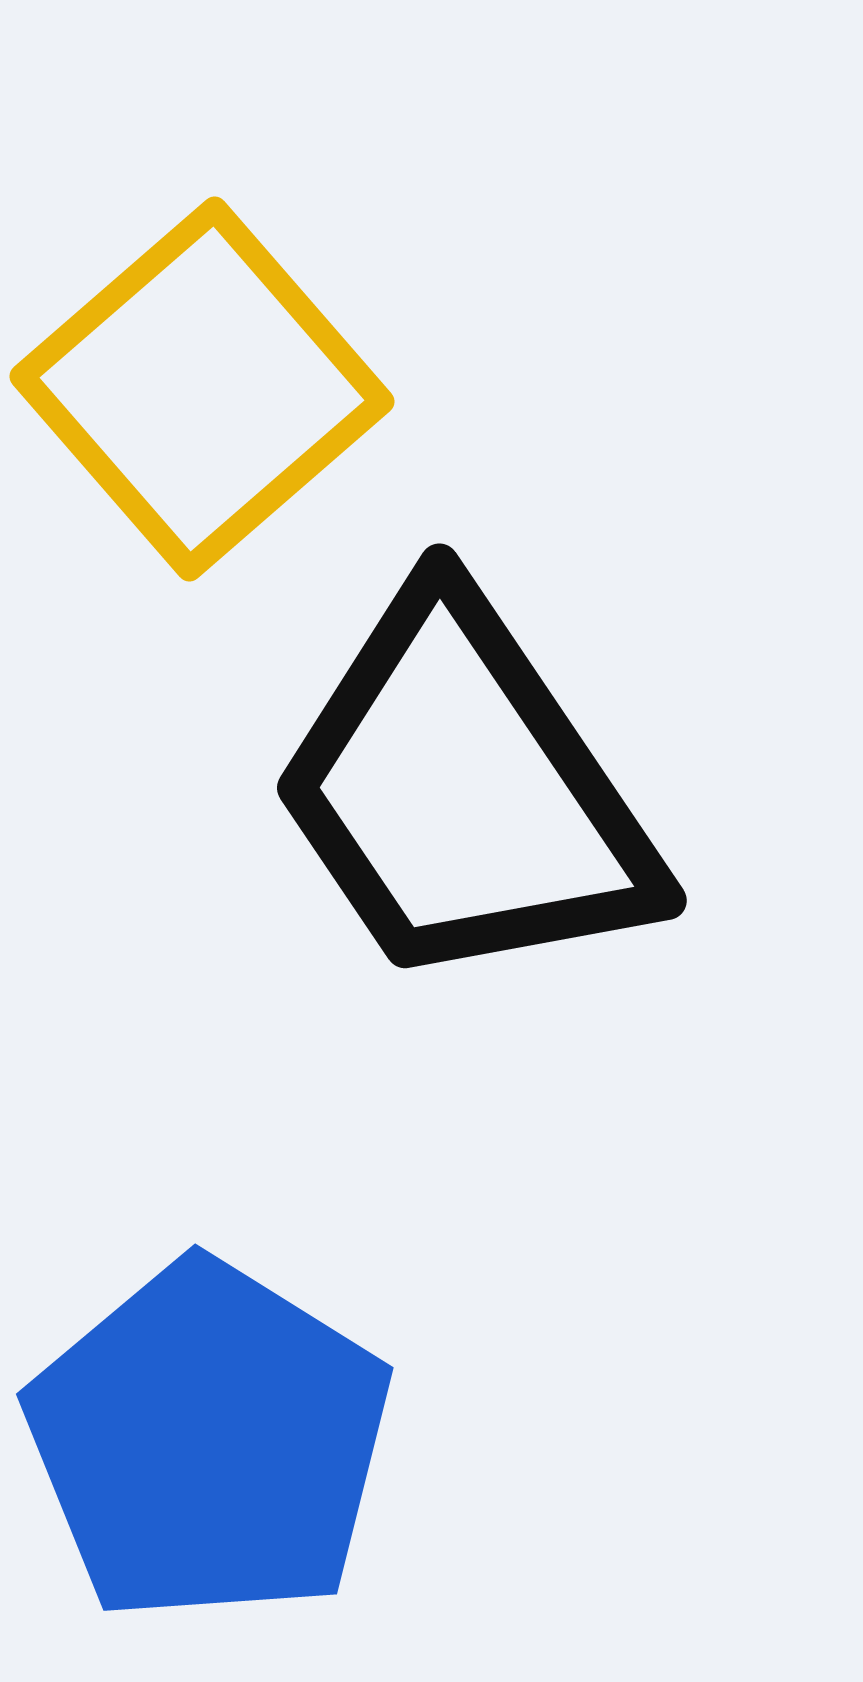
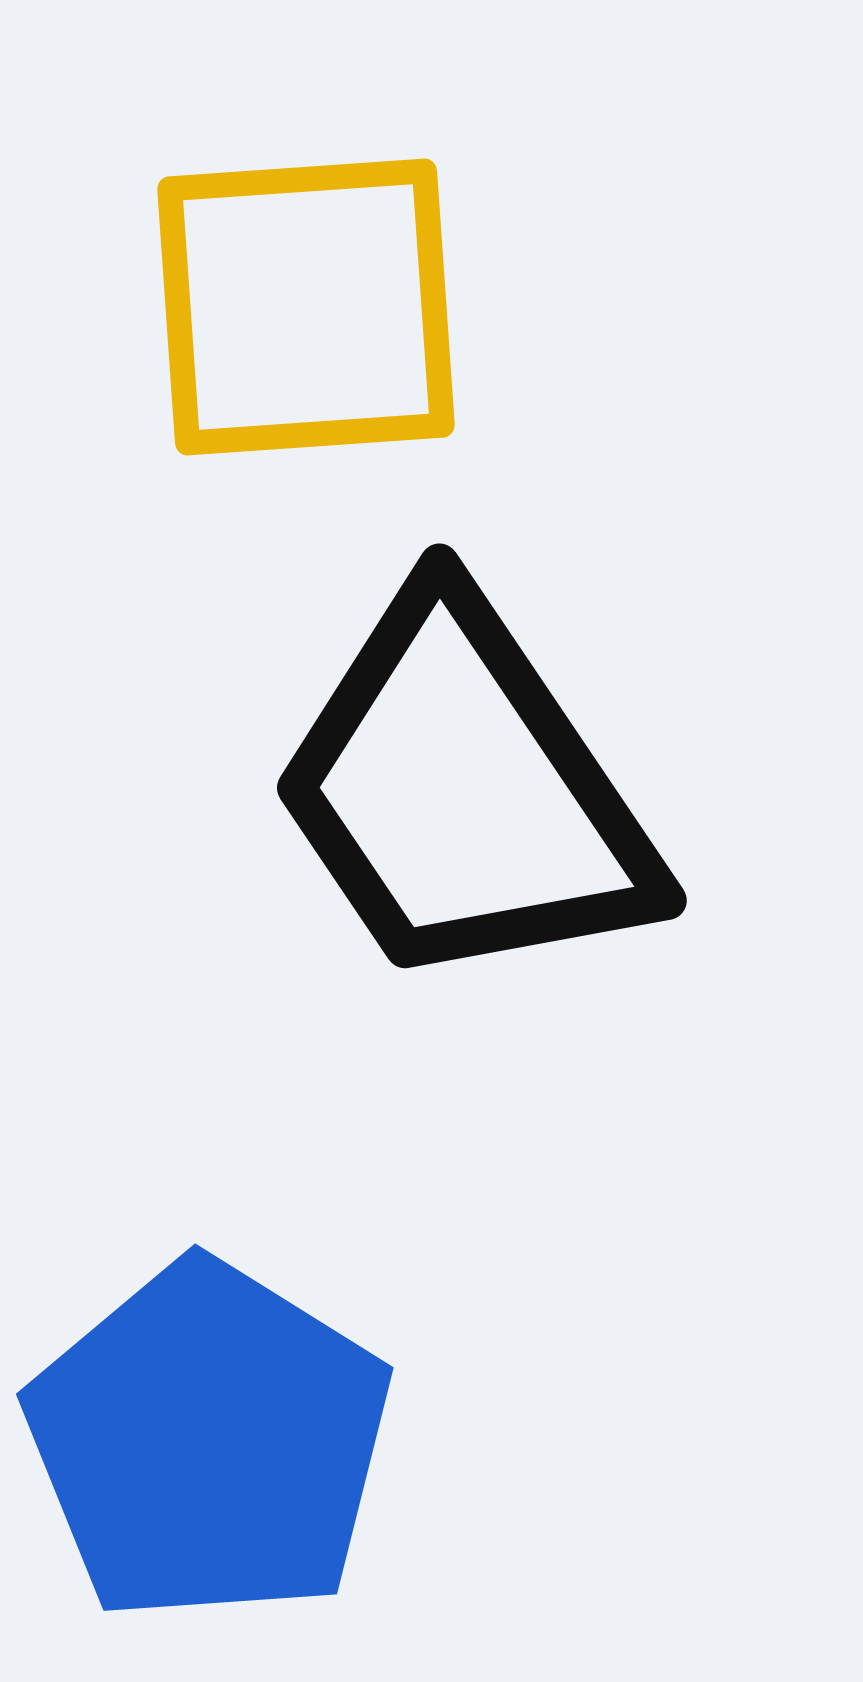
yellow square: moved 104 px right, 82 px up; rotated 37 degrees clockwise
